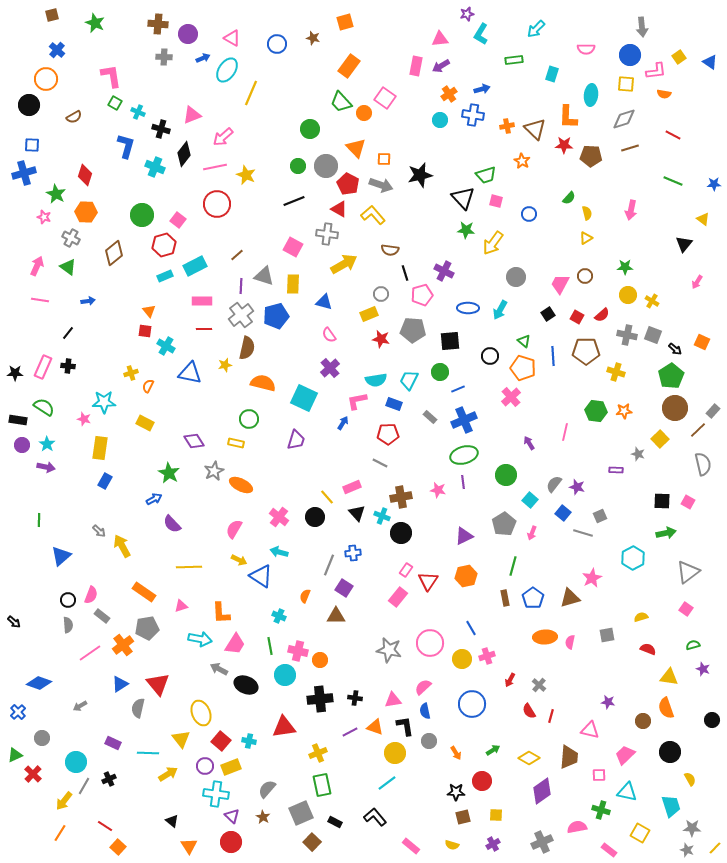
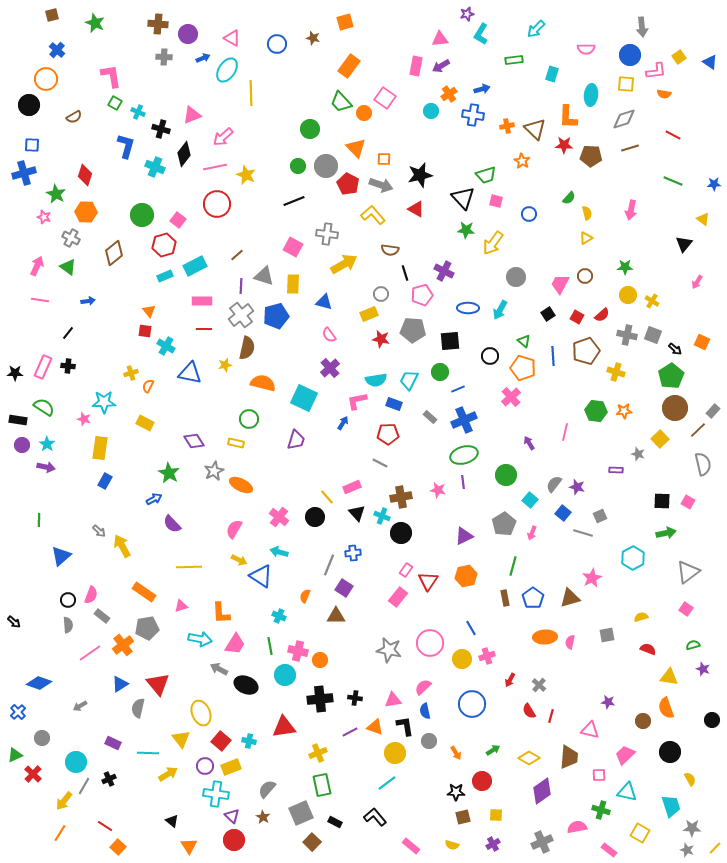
yellow line at (251, 93): rotated 25 degrees counterclockwise
cyan circle at (440, 120): moved 9 px left, 9 px up
red triangle at (339, 209): moved 77 px right
brown pentagon at (586, 351): rotated 20 degrees counterclockwise
red circle at (231, 842): moved 3 px right, 2 px up
